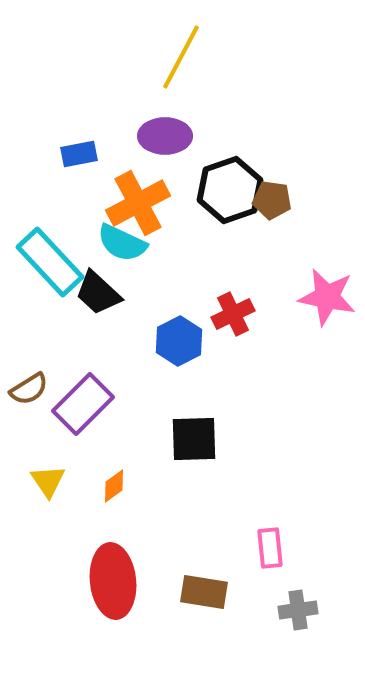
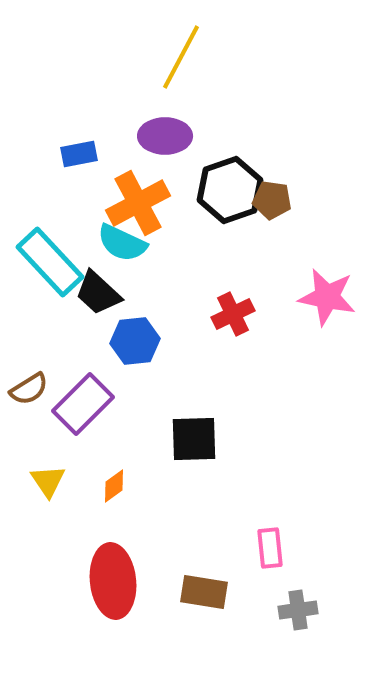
blue hexagon: moved 44 px left; rotated 21 degrees clockwise
